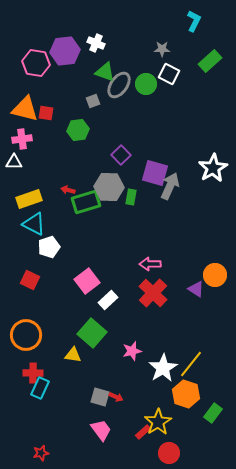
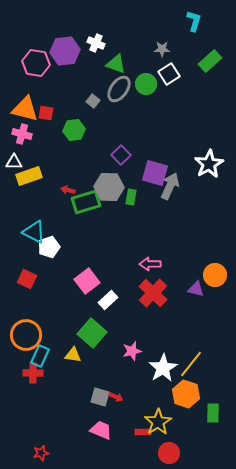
cyan L-shape at (194, 21): rotated 10 degrees counterclockwise
green triangle at (105, 72): moved 11 px right, 8 px up
white square at (169, 74): rotated 30 degrees clockwise
gray ellipse at (119, 85): moved 4 px down
gray square at (93, 101): rotated 32 degrees counterclockwise
green hexagon at (78, 130): moved 4 px left
pink cross at (22, 139): moved 5 px up; rotated 24 degrees clockwise
white star at (213, 168): moved 4 px left, 4 px up
yellow rectangle at (29, 199): moved 23 px up
cyan triangle at (34, 224): moved 8 px down
red square at (30, 280): moved 3 px left, 1 px up
purple triangle at (196, 289): rotated 18 degrees counterclockwise
cyan rectangle at (40, 388): moved 32 px up
green rectangle at (213, 413): rotated 36 degrees counterclockwise
pink trapezoid at (101, 430): rotated 30 degrees counterclockwise
red rectangle at (143, 432): rotated 42 degrees clockwise
